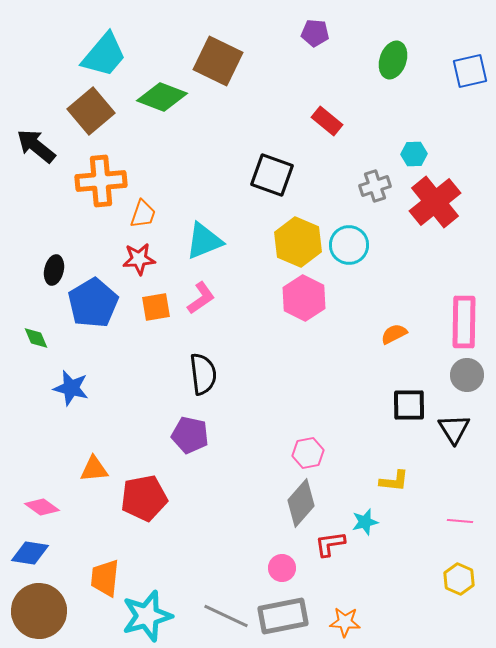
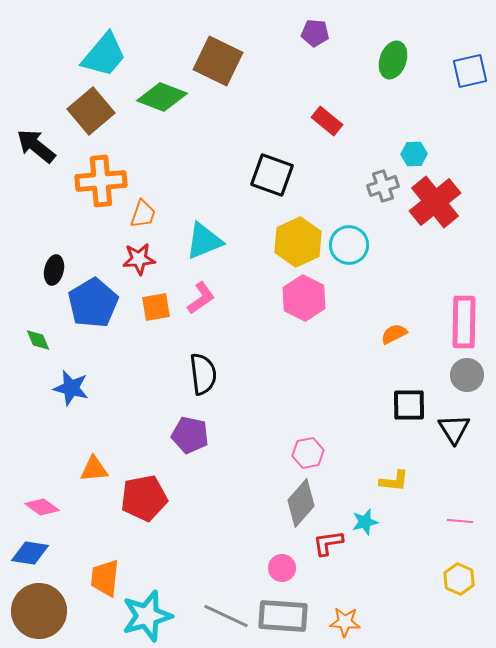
gray cross at (375, 186): moved 8 px right
yellow hexagon at (298, 242): rotated 12 degrees clockwise
green diamond at (36, 338): moved 2 px right, 2 px down
red L-shape at (330, 544): moved 2 px left, 1 px up
gray rectangle at (283, 616): rotated 15 degrees clockwise
